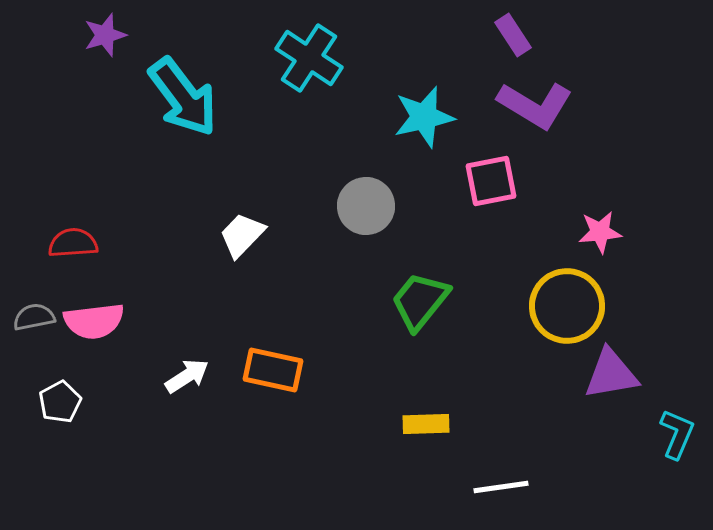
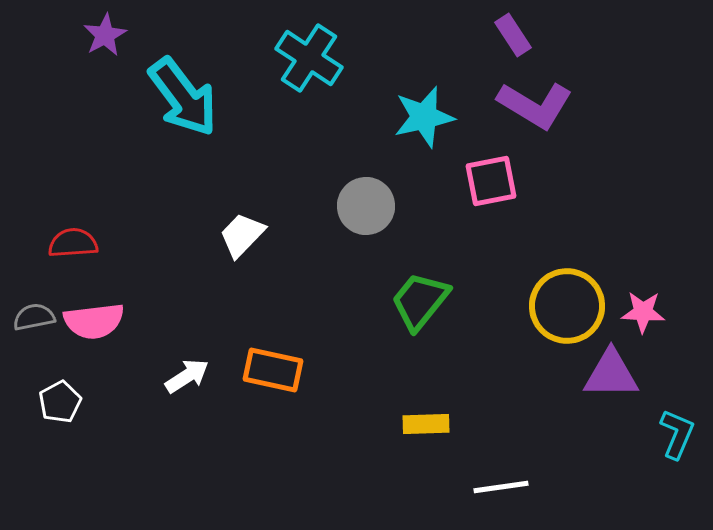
purple star: rotated 12 degrees counterclockwise
pink star: moved 43 px right, 80 px down; rotated 9 degrees clockwise
purple triangle: rotated 10 degrees clockwise
